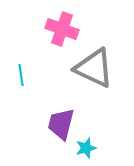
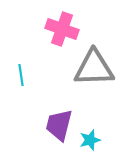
gray triangle: rotated 27 degrees counterclockwise
purple trapezoid: moved 2 px left, 1 px down
cyan star: moved 4 px right, 8 px up
